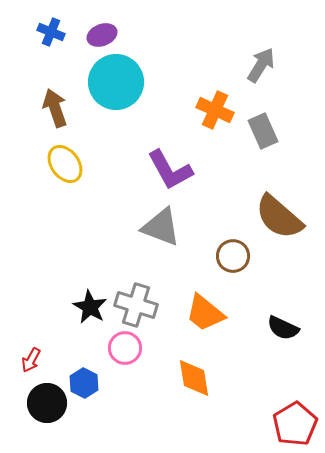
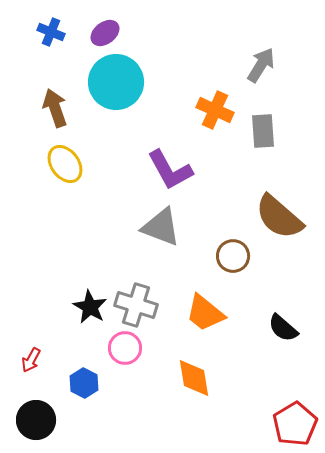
purple ellipse: moved 3 px right, 2 px up; rotated 16 degrees counterclockwise
gray rectangle: rotated 20 degrees clockwise
black semicircle: rotated 16 degrees clockwise
black circle: moved 11 px left, 17 px down
